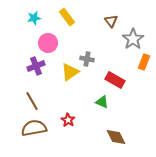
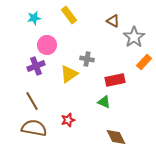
yellow rectangle: moved 2 px right, 2 px up
brown triangle: moved 2 px right; rotated 24 degrees counterclockwise
gray star: moved 1 px right, 2 px up
pink circle: moved 1 px left, 2 px down
orange rectangle: rotated 21 degrees clockwise
yellow triangle: moved 1 px left, 2 px down
red rectangle: rotated 42 degrees counterclockwise
green triangle: moved 2 px right
red star: rotated 24 degrees clockwise
brown semicircle: rotated 20 degrees clockwise
